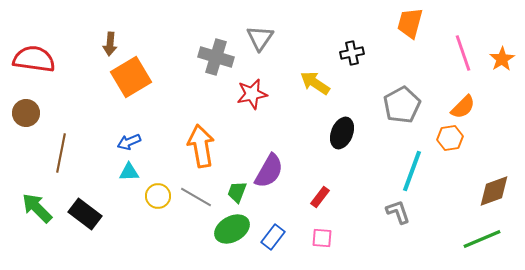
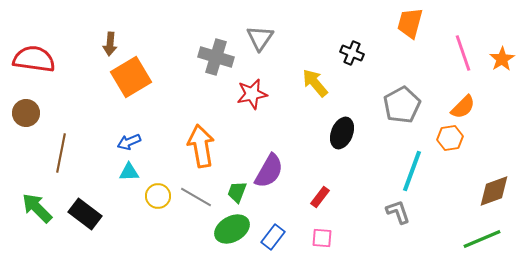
black cross: rotated 35 degrees clockwise
yellow arrow: rotated 16 degrees clockwise
